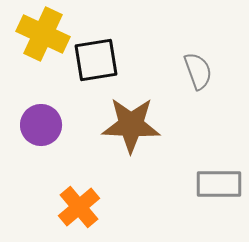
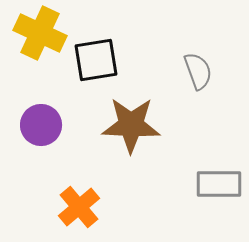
yellow cross: moved 3 px left, 1 px up
